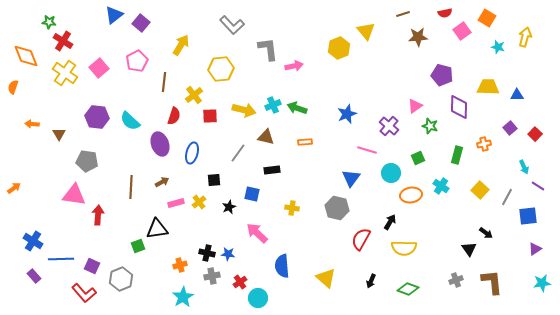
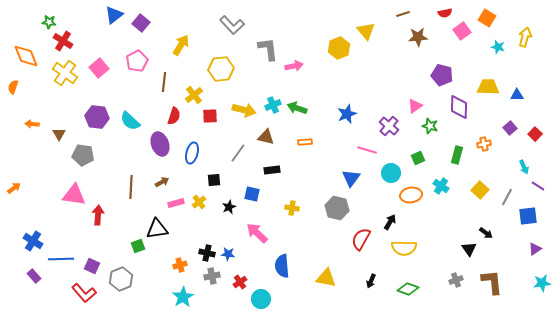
gray pentagon at (87, 161): moved 4 px left, 6 px up
yellow triangle at (326, 278): rotated 30 degrees counterclockwise
cyan circle at (258, 298): moved 3 px right, 1 px down
